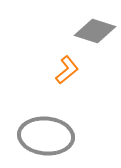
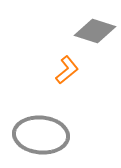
gray ellipse: moved 5 px left, 1 px up
